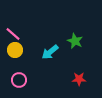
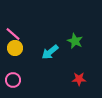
yellow circle: moved 2 px up
pink circle: moved 6 px left
